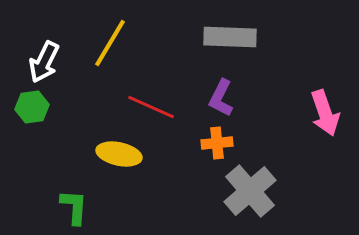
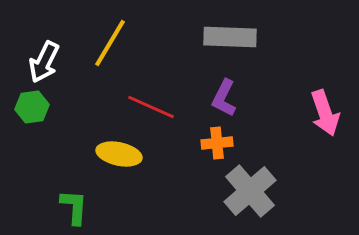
purple L-shape: moved 3 px right
